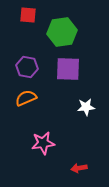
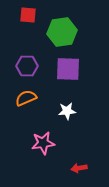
purple hexagon: moved 1 px up; rotated 10 degrees counterclockwise
white star: moved 19 px left, 4 px down
